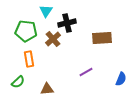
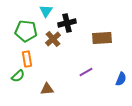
orange rectangle: moved 2 px left
green semicircle: moved 6 px up
